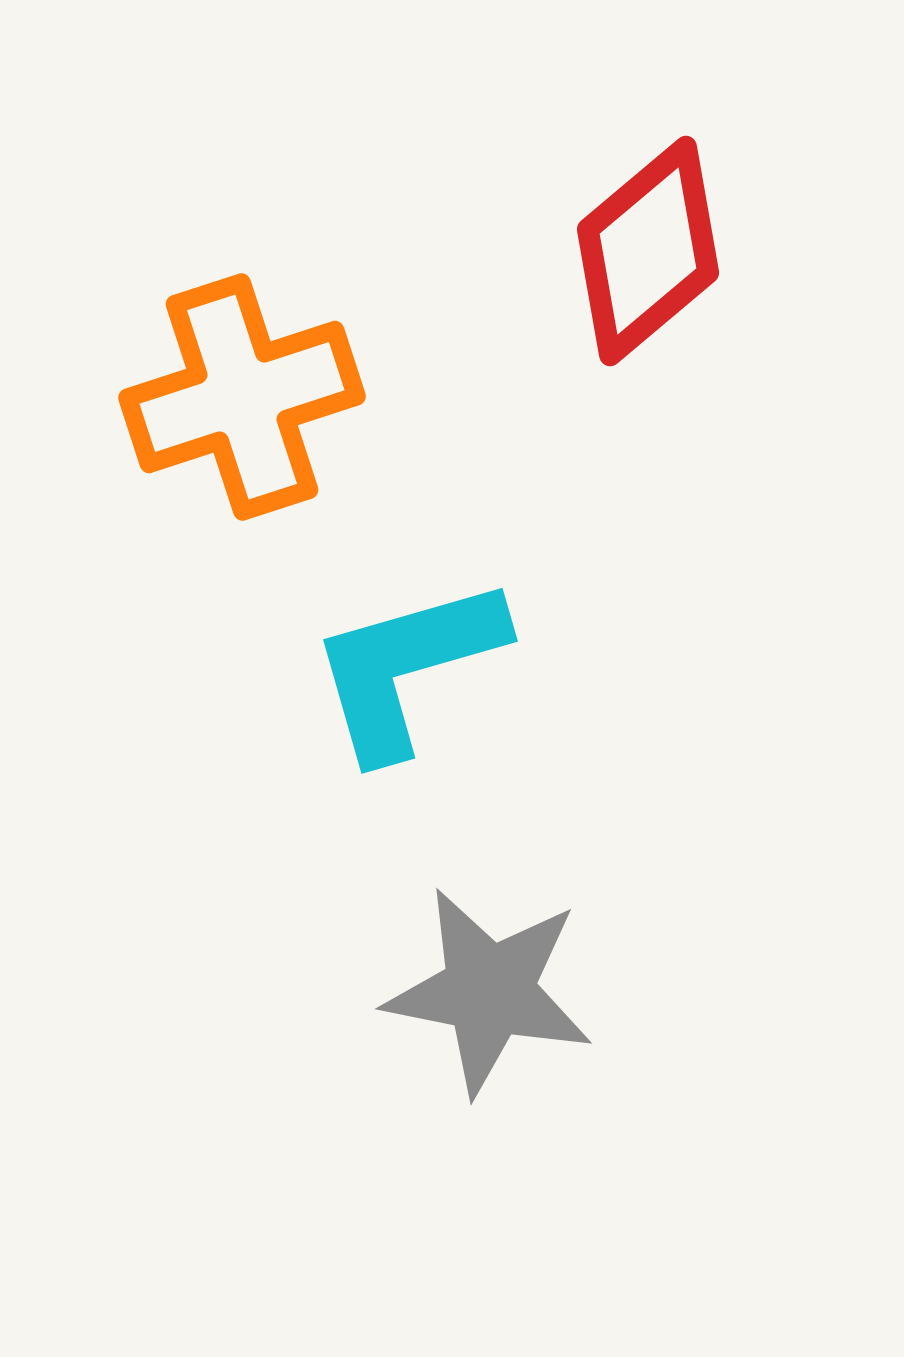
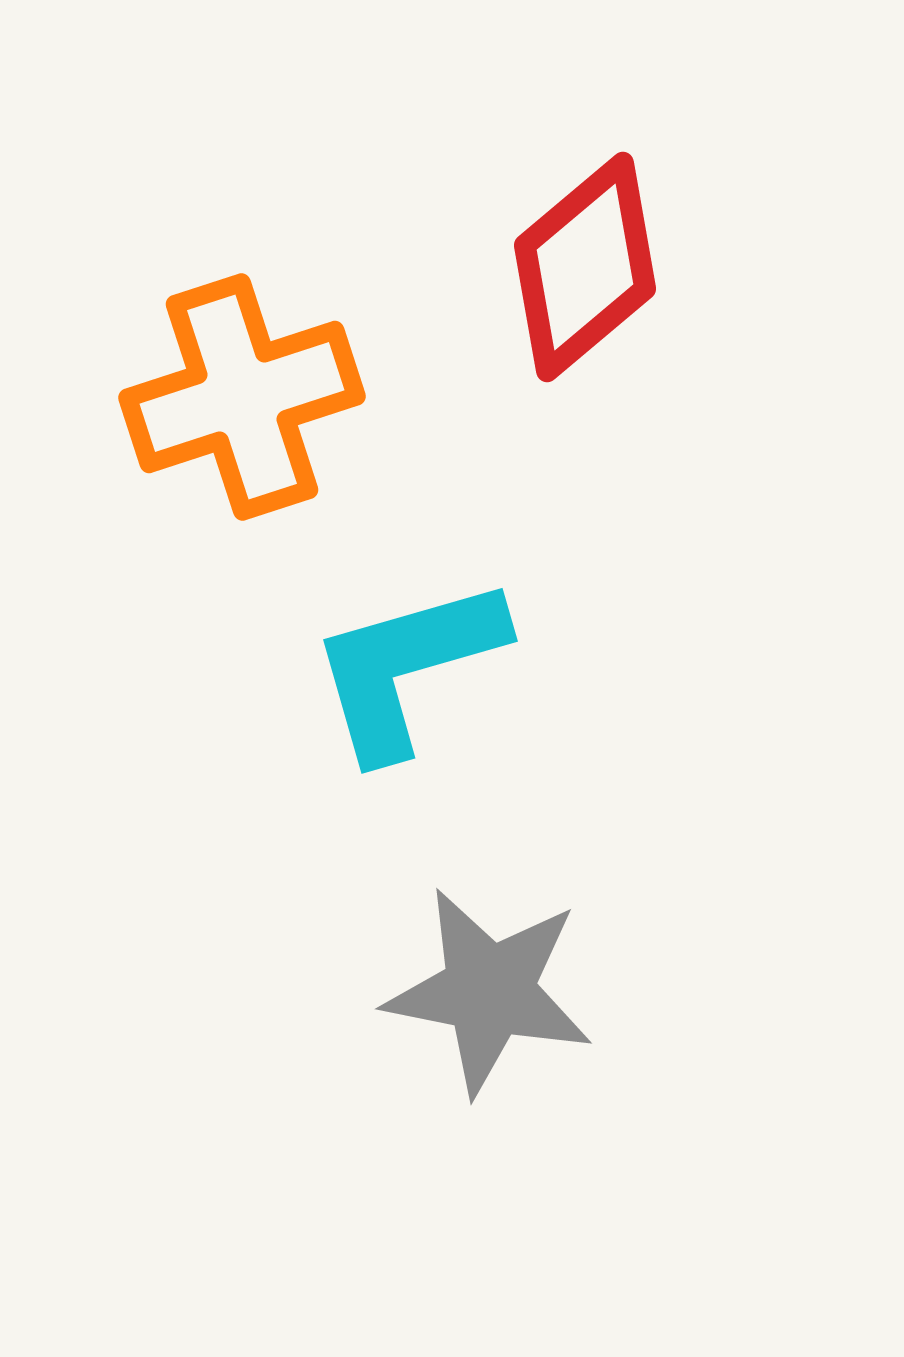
red diamond: moved 63 px left, 16 px down
